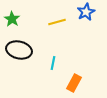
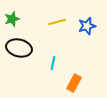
blue star: moved 1 px right, 14 px down; rotated 12 degrees clockwise
green star: rotated 21 degrees clockwise
black ellipse: moved 2 px up
